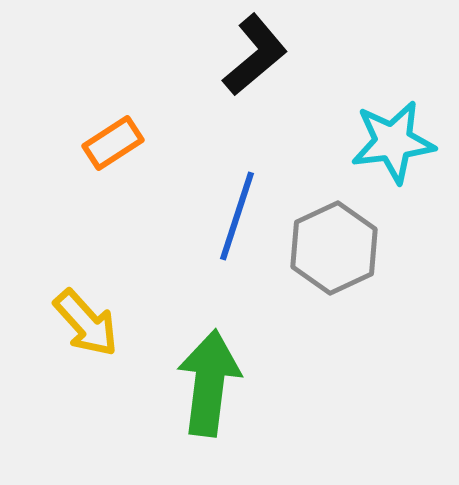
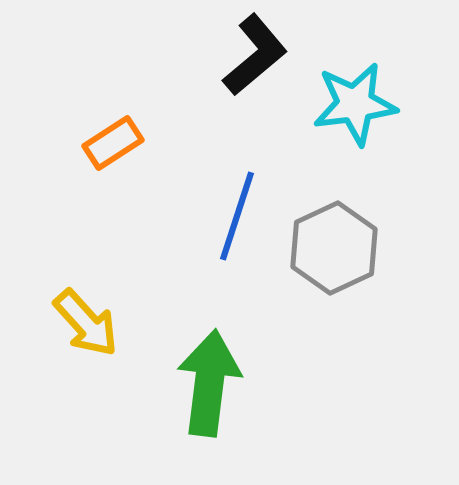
cyan star: moved 38 px left, 38 px up
